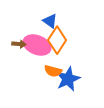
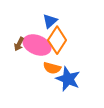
blue triangle: rotated 42 degrees clockwise
brown arrow: rotated 112 degrees clockwise
orange semicircle: moved 1 px left, 3 px up
blue star: rotated 25 degrees counterclockwise
